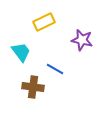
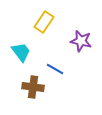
yellow rectangle: rotated 30 degrees counterclockwise
purple star: moved 1 px left, 1 px down
